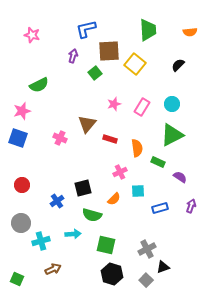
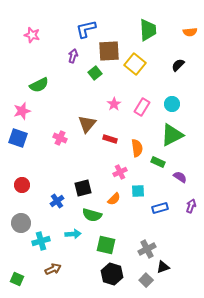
pink star at (114, 104): rotated 16 degrees counterclockwise
